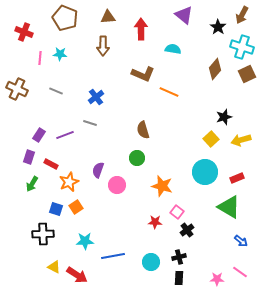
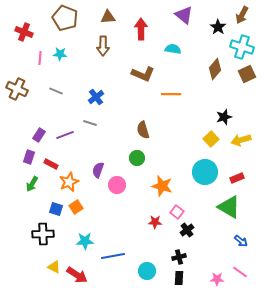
orange line at (169, 92): moved 2 px right, 2 px down; rotated 24 degrees counterclockwise
cyan circle at (151, 262): moved 4 px left, 9 px down
